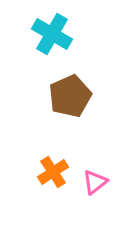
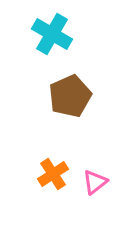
orange cross: moved 2 px down
